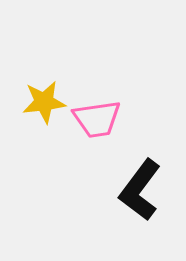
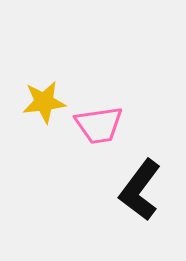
pink trapezoid: moved 2 px right, 6 px down
